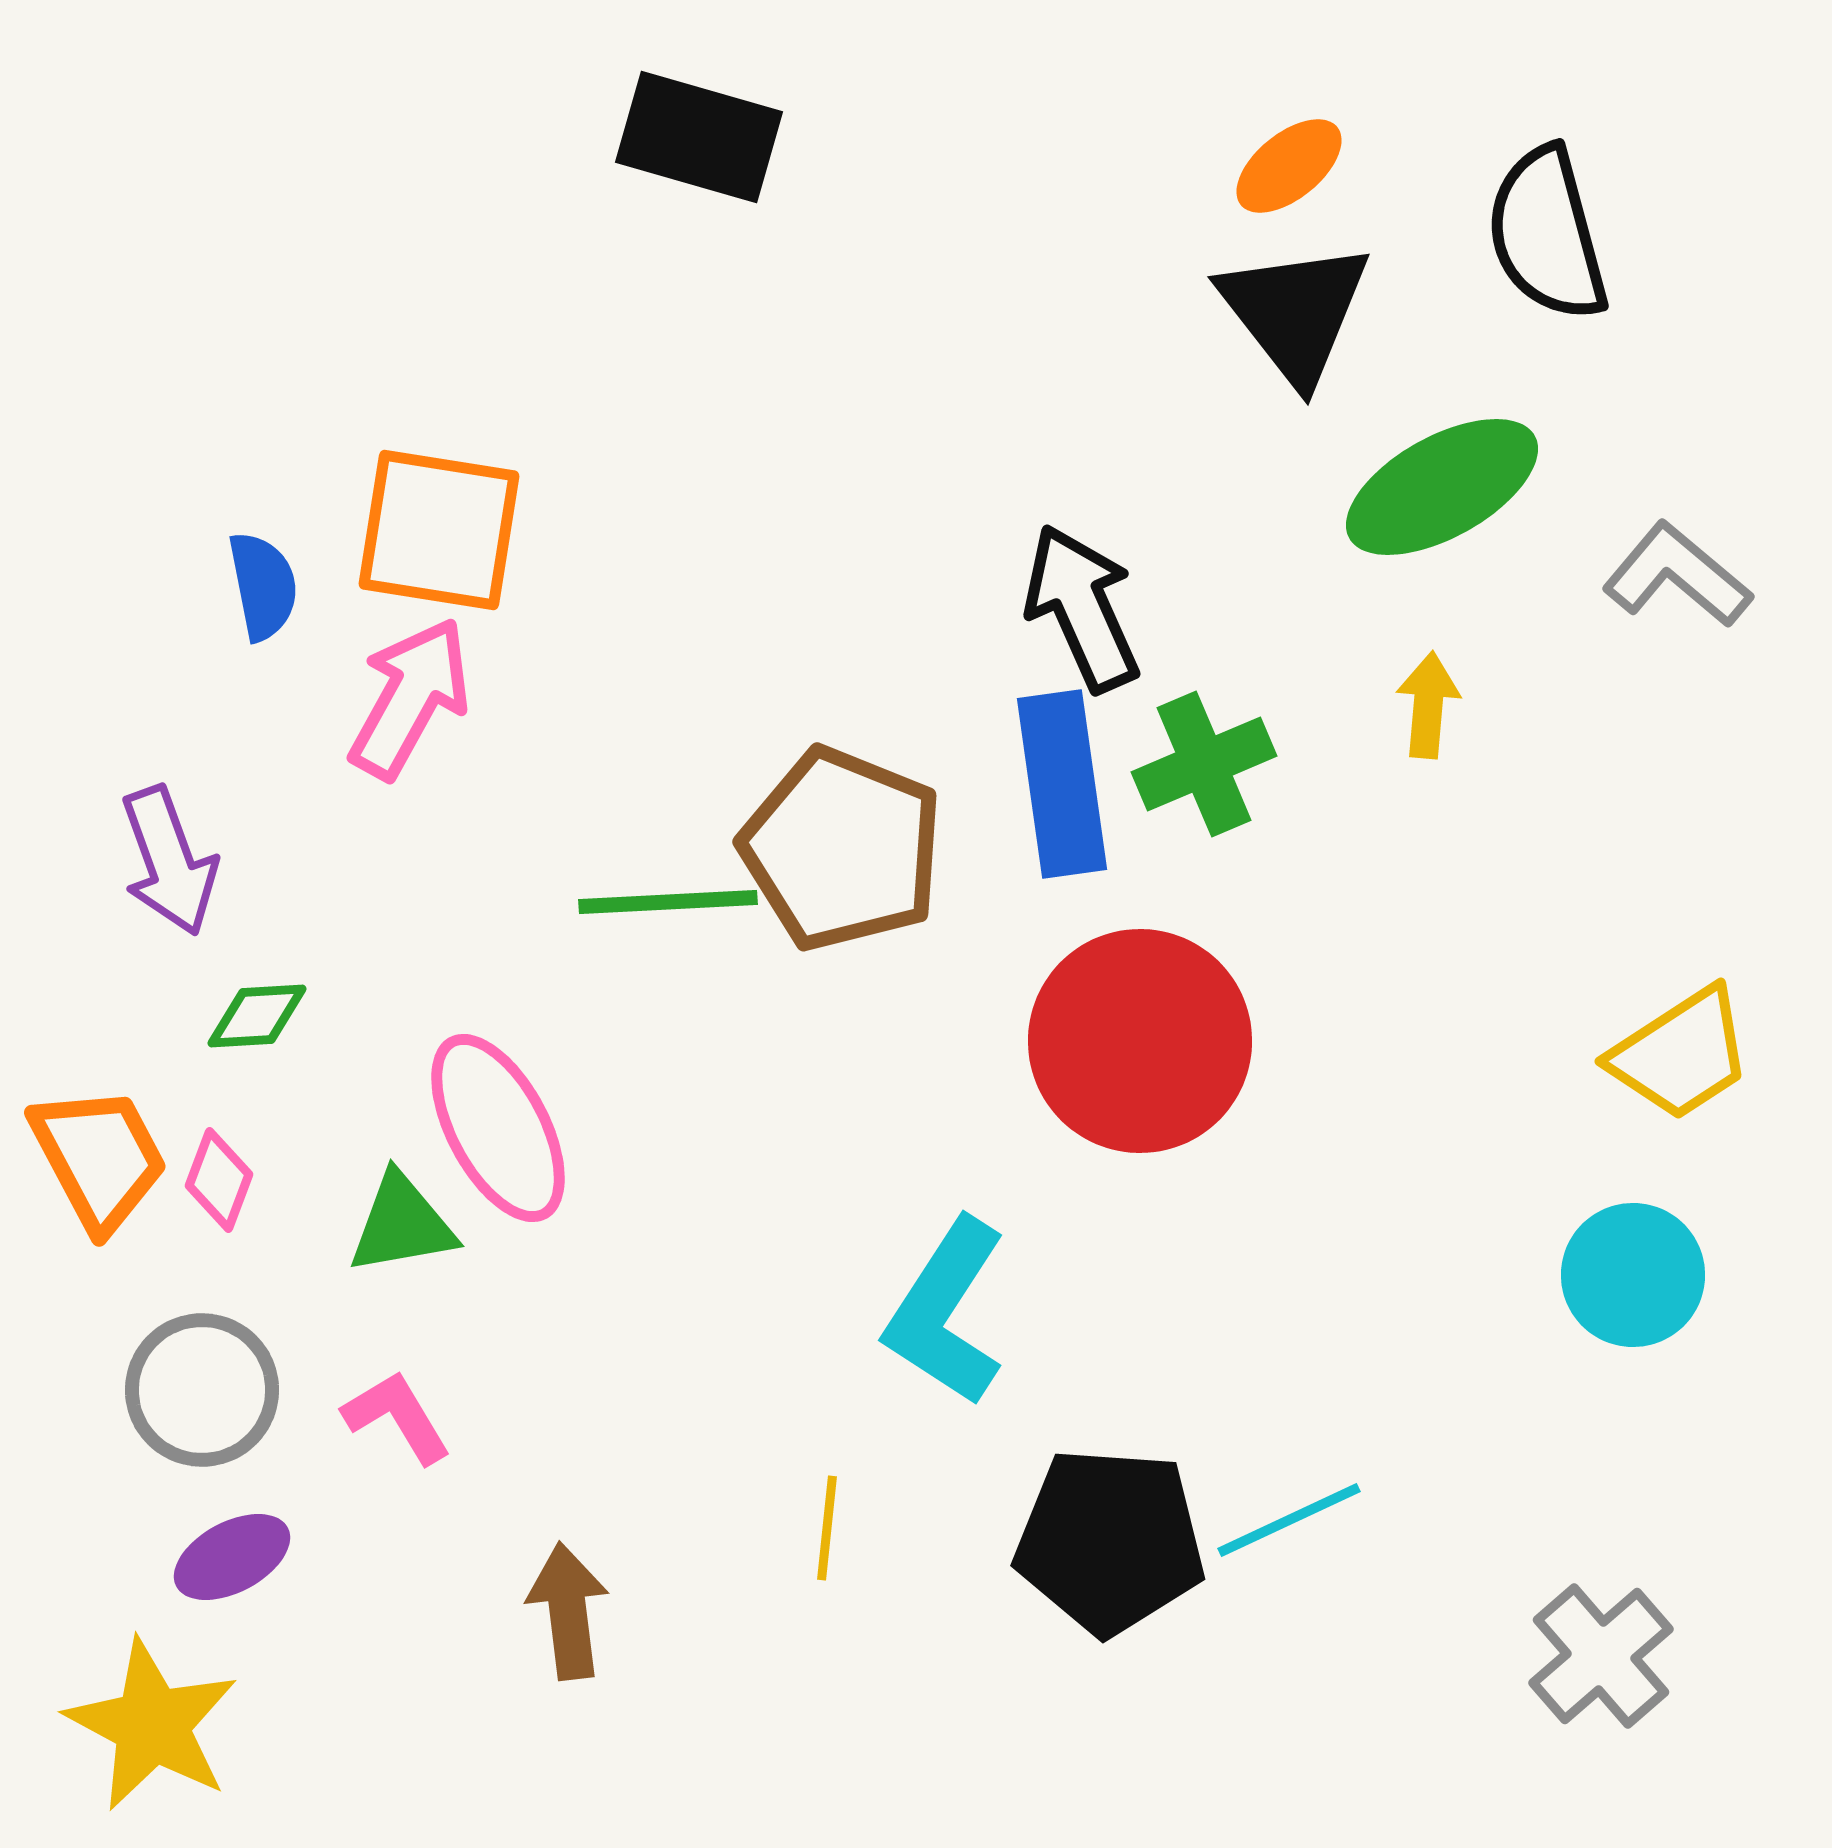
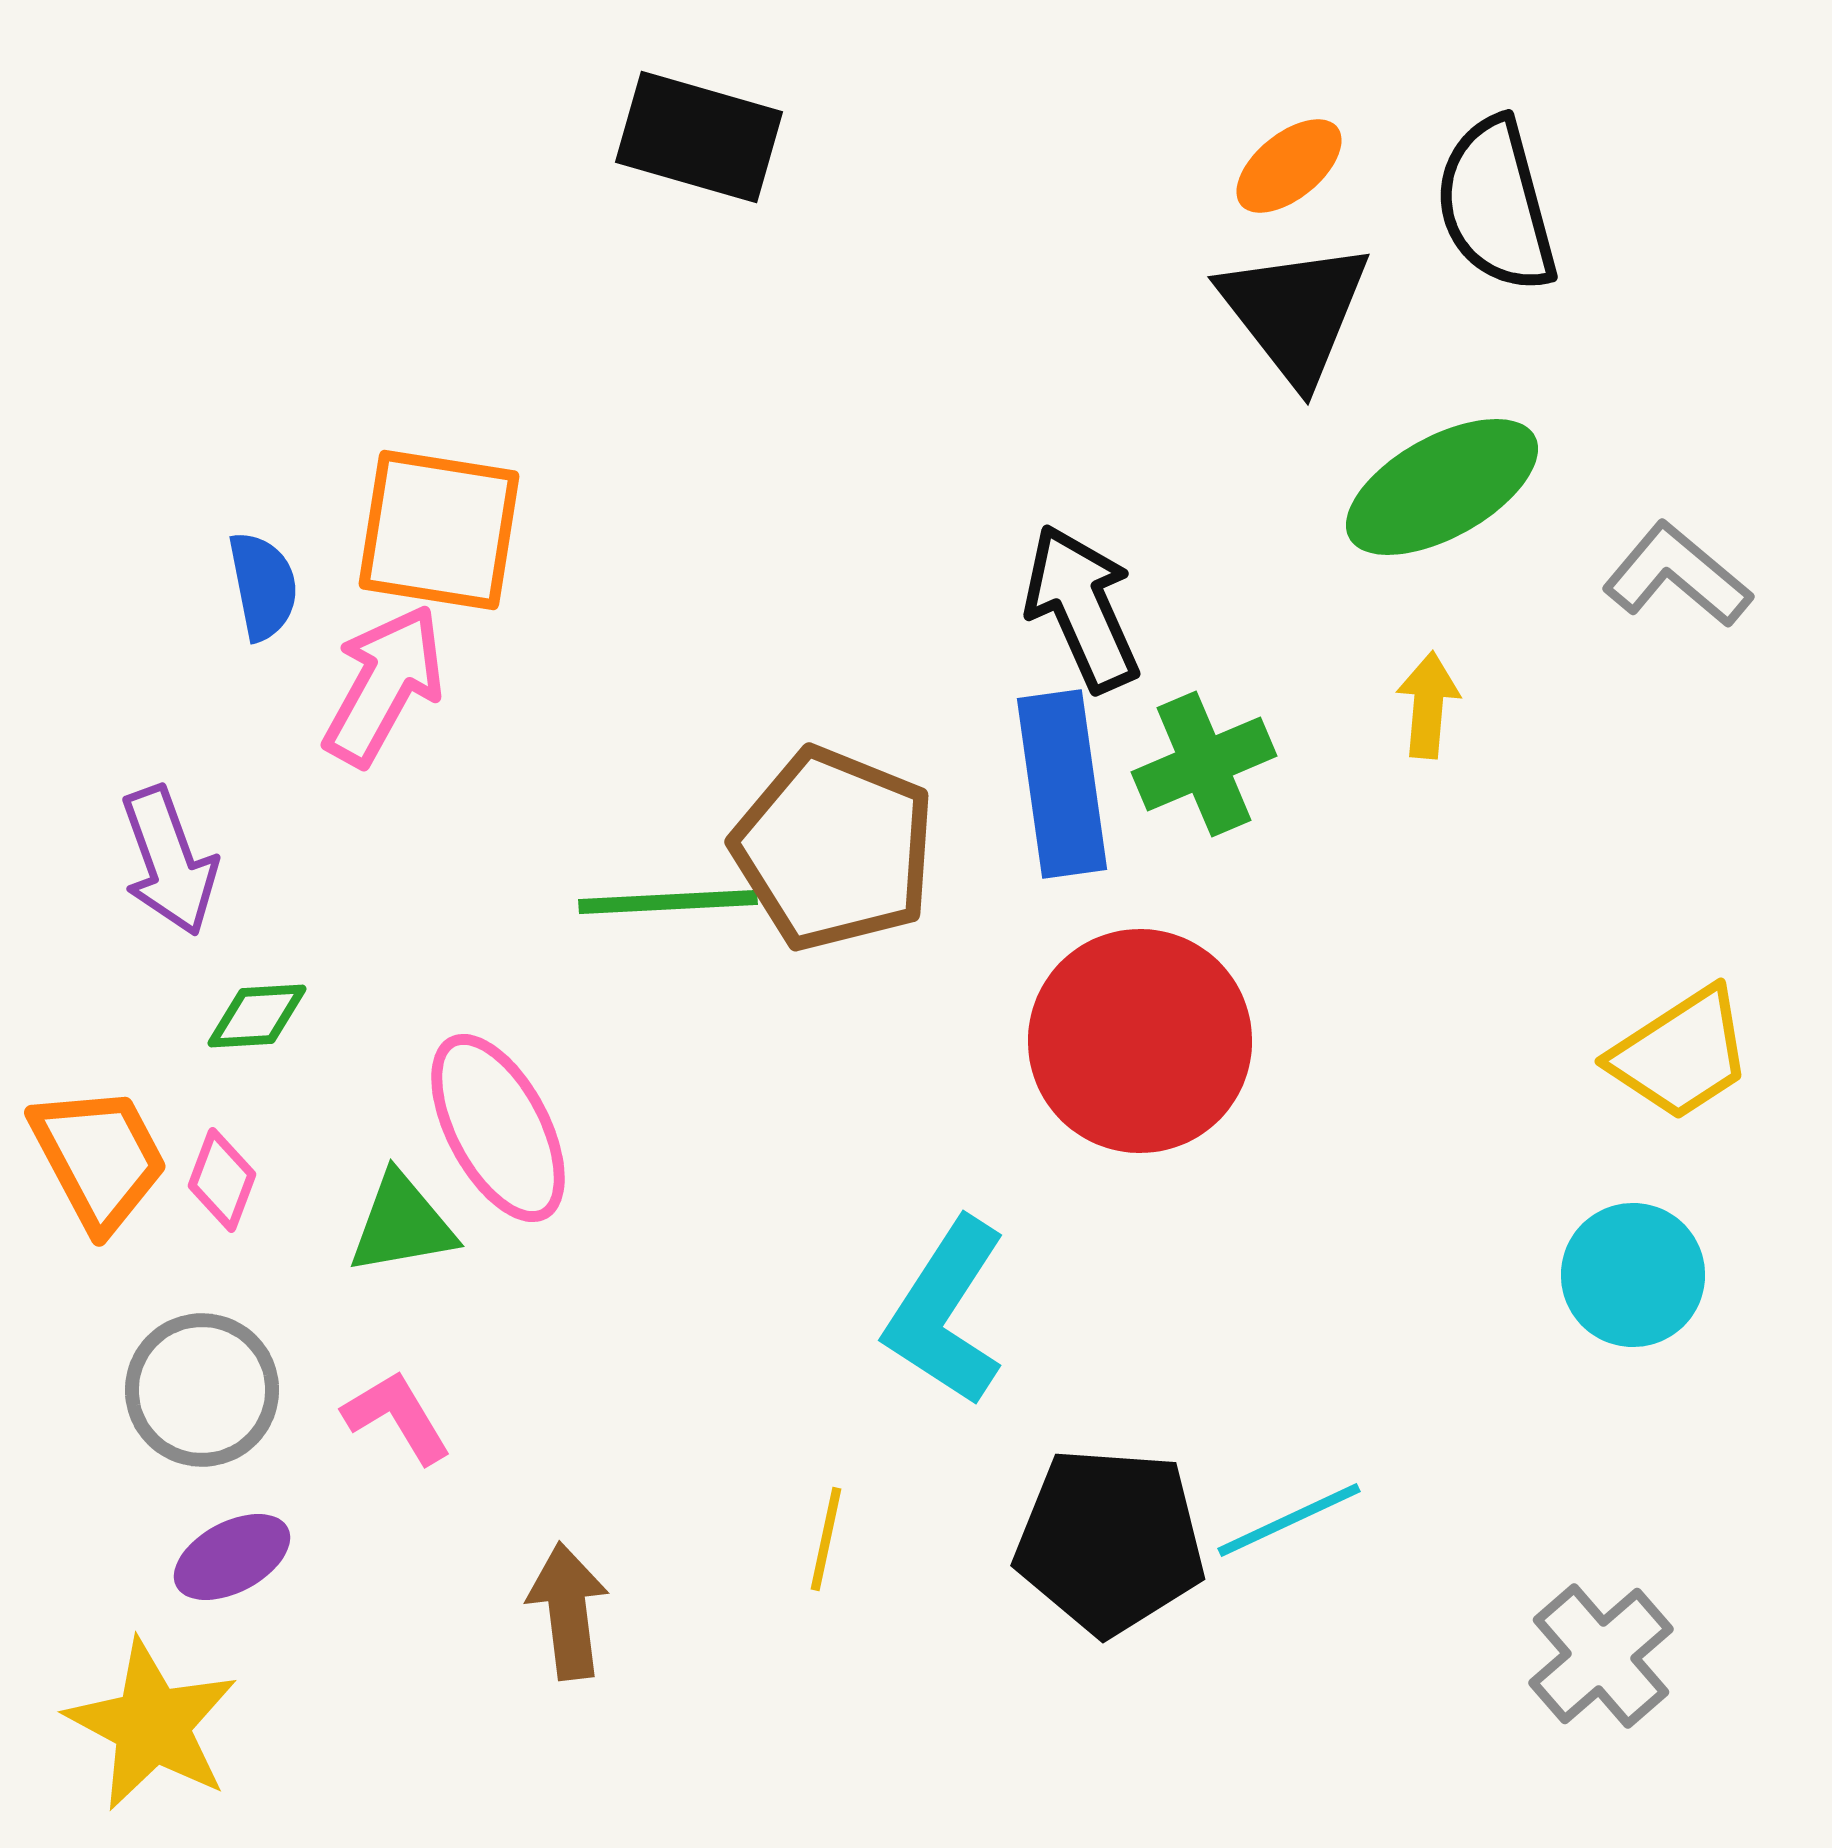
black semicircle: moved 51 px left, 29 px up
pink arrow: moved 26 px left, 13 px up
brown pentagon: moved 8 px left
pink diamond: moved 3 px right
yellow line: moved 1 px left, 11 px down; rotated 6 degrees clockwise
